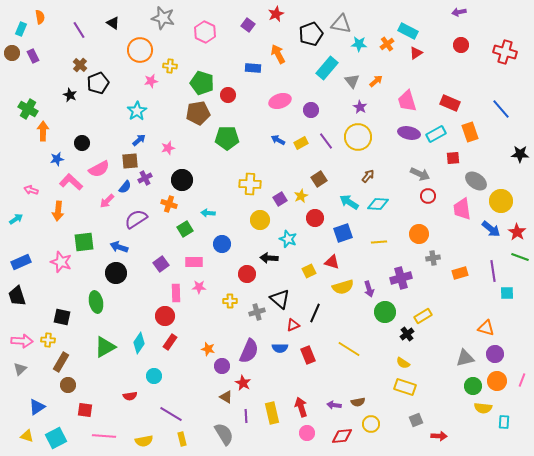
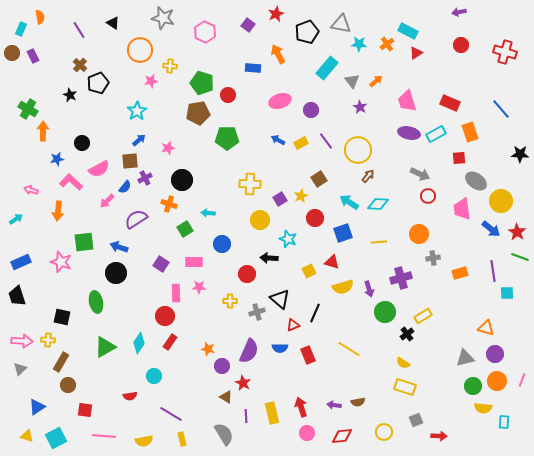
black pentagon at (311, 34): moved 4 px left, 2 px up
yellow circle at (358, 137): moved 13 px down
red square at (453, 158): moved 6 px right
purple square at (161, 264): rotated 21 degrees counterclockwise
yellow circle at (371, 424): moved 13 px right, 8 px down
